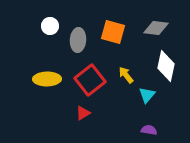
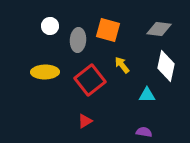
gray diamond: moved 3 px right, 1 px down
orange square: moved 5 px left, 2 px up
yellow arrow: moved 4 px left, 10 px up
yellow ellipse: moved 2 px left, 7 px up
cyan triangle: rotated 48 degrees clockwise
red triangle: moved 2 px right, 8 px down
purple semicircle: moved 5 px left, 2 px down
